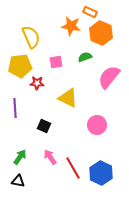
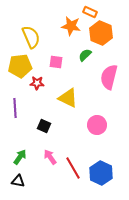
green semicircle: moved 2 px up; rotated 24 degrees counterclockwise
pink square: rotated 16 degrees clockwise
pink semicircle: rotated 25 degrees counterclockwise
